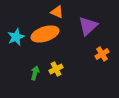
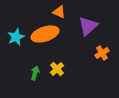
orange triangle: moved 2 px right
orange cross: moved 1 px up
yellow cross: moved 1 px right; rotated 16 degrees counterclockwise
